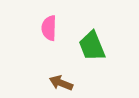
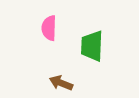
green trapezoid: rotated 24 degrees clockwise
